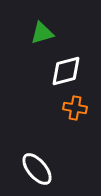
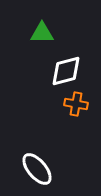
green triangle: rotated 15 degrees clockwise
orange cross: moved 1 px right, 4 px up
